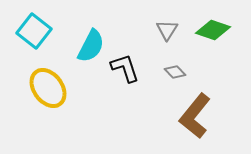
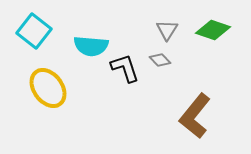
cyan semicircle: rotated 68 degrees clockwise
gray diamond: moved 15 px left, 12 px up
